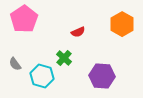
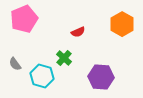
pink pentagon: rotated 12 degrees clockwise
purple hexagon: moved 1 px left, 1 px down
